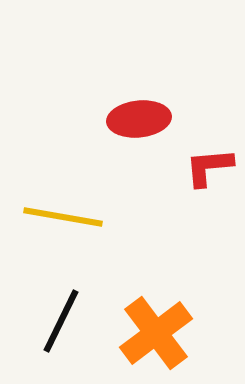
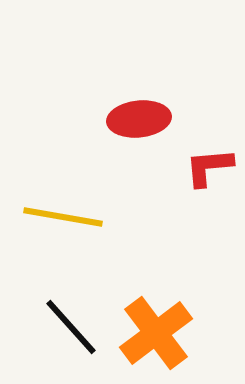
black line: moved 10 px right, 6 px down; rotated 68 degrees counterclockwise
